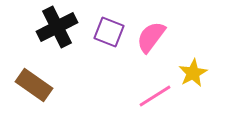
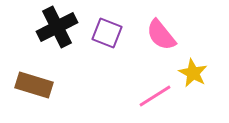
purple square: moved 2 px left, 1 px down
pink semicircle: moved 10 px right, 2 px up; rotated 76 degrees counterclockwise
yellow star: rotated 16 degrees counterclockwise
brown rectangle: rotated 18 degrees counterclockwise
